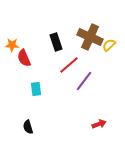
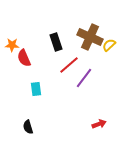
purple line: moved 3 px up
